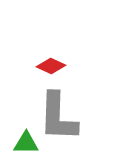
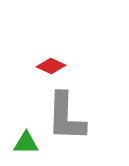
gray L-shape: moved 8 px right
